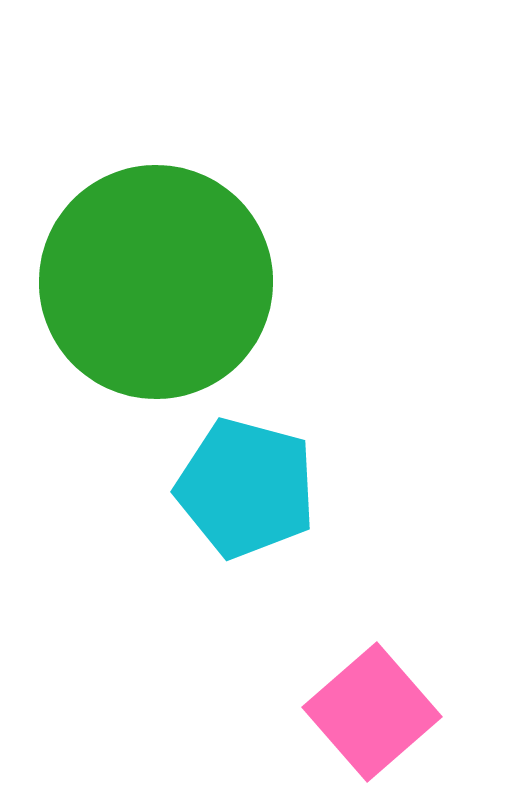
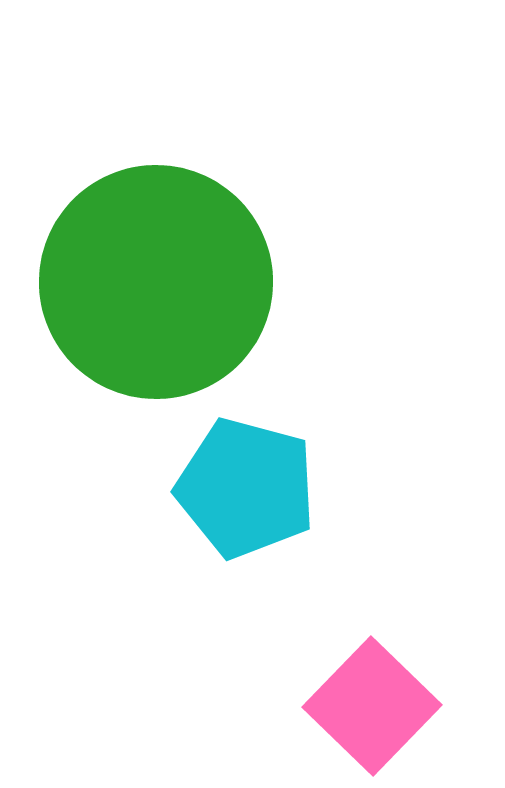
pink square: moved 6 px up; rotated 5 degrees counterclockwise
